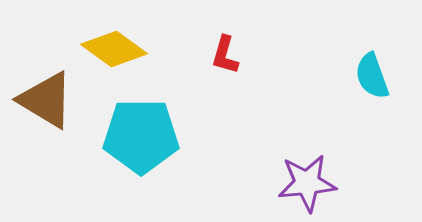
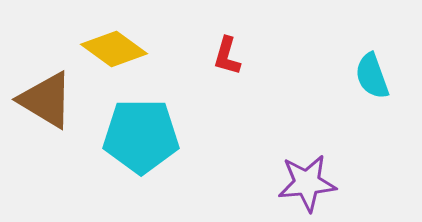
red L-shape: moved 2 px right, 1 px down
